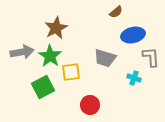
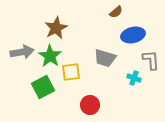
gray L-shape: moved 3 px down
